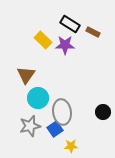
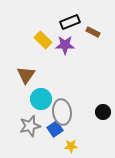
black rectangle: moved 2 px up; rotated 54 degrees counterclockwise
cyan circle: moved 3 px right, 1 px down
